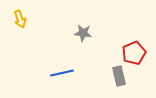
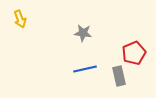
blue line: moved 23 px right, 4 px up
